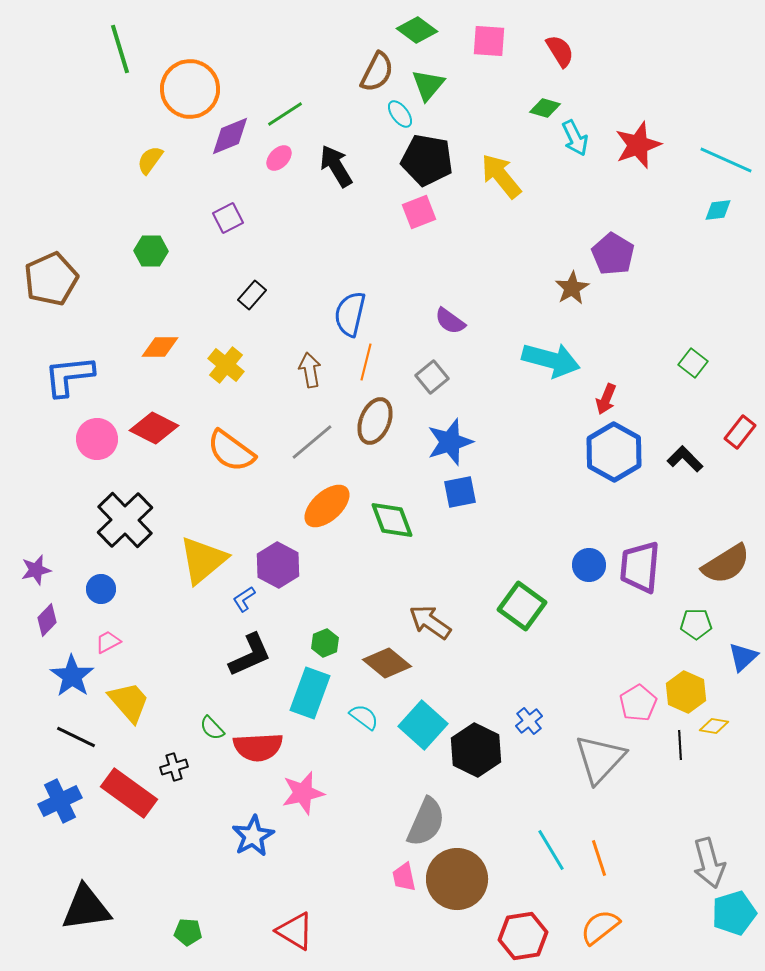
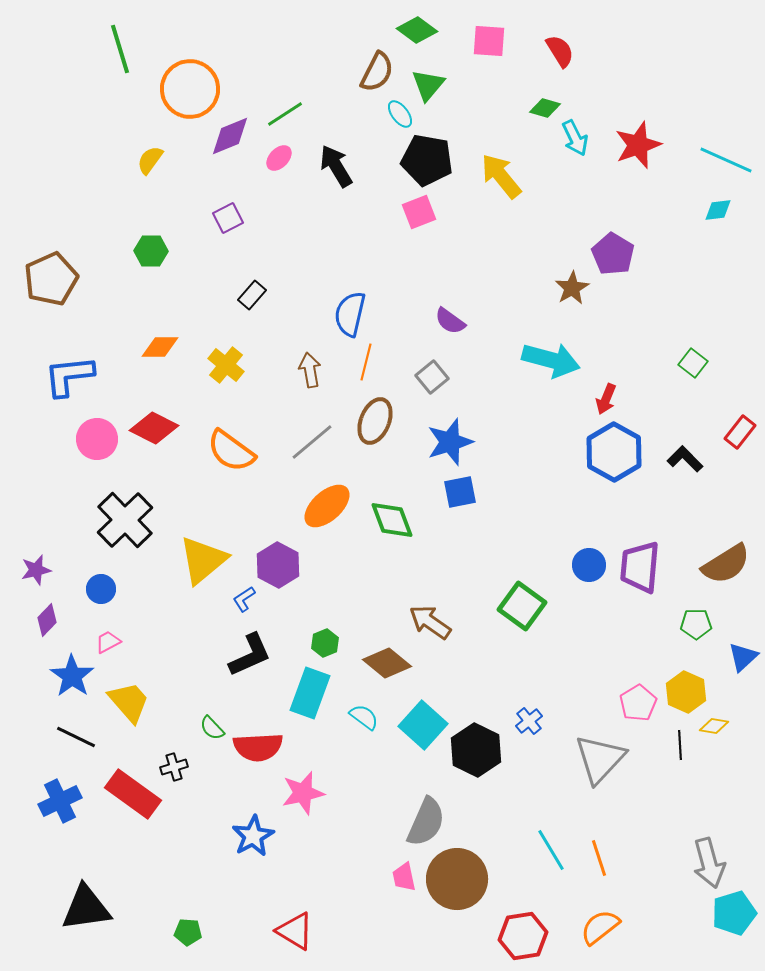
red rectangle at (129, 793): moved 4 px right, 1 px down
